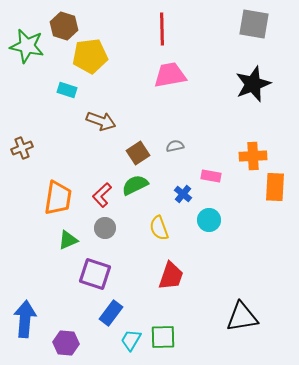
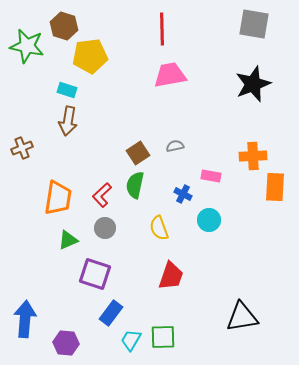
brown arrow: moved 33 px left; rotated 80 degrees clockwise
green semicircle: rotated 52 degrees counterclockwise
blue cross: rotated 12 degrees counterclockwise
